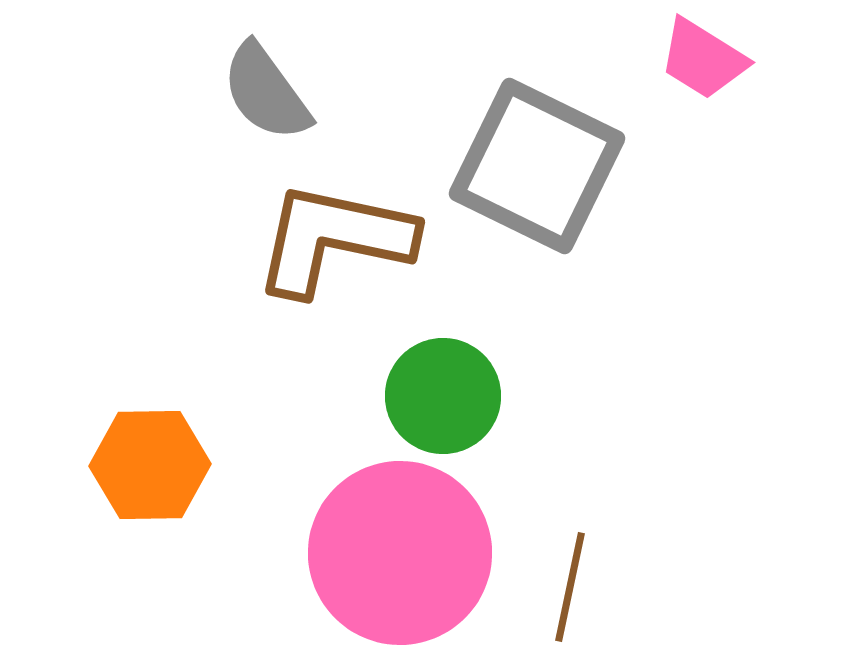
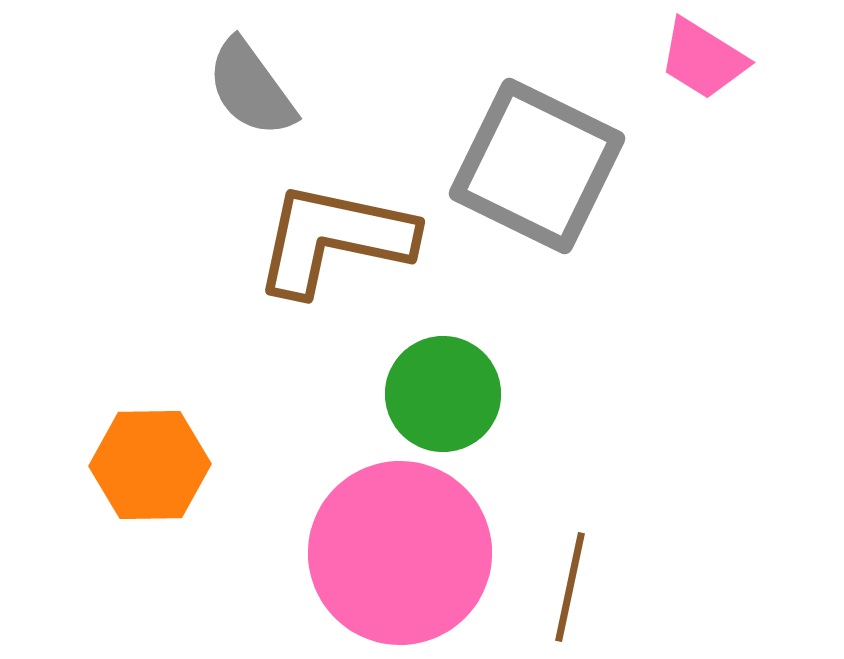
gray semicircle: moved 15 px left, 4 px up
green circle: moved 2 px up
